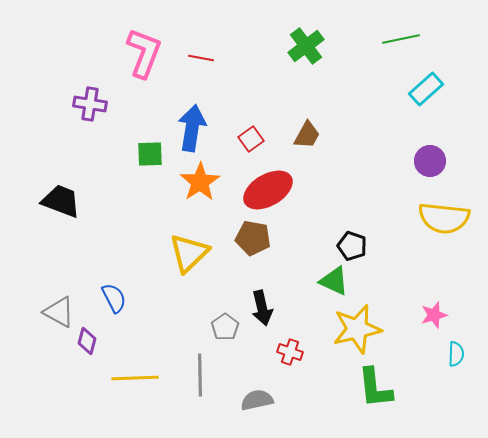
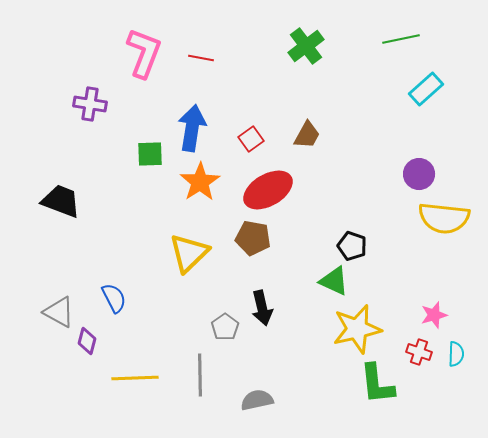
purple circle: moved 11 px left, 13 px down
red cross: moved 129 px right
green L-shape: moved 2 px right, 4 px up
